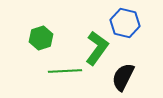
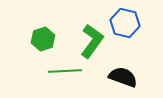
green hexagon: moved 2 px right, 1 px down
green L-shape: moved 5 px left, 7 px up
black semicircle: rotated 84 degrees clockwise
